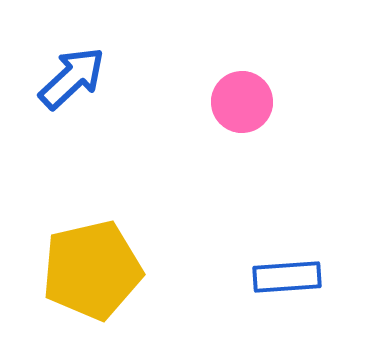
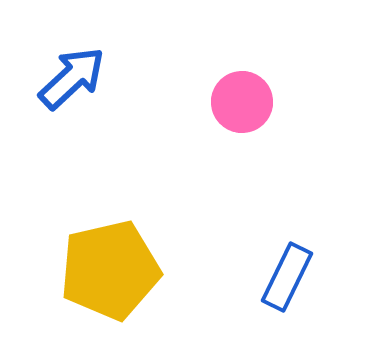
yellow pentagon: moved 18 px right
blue rectangle: rotated 60 degrees counterclockwise
